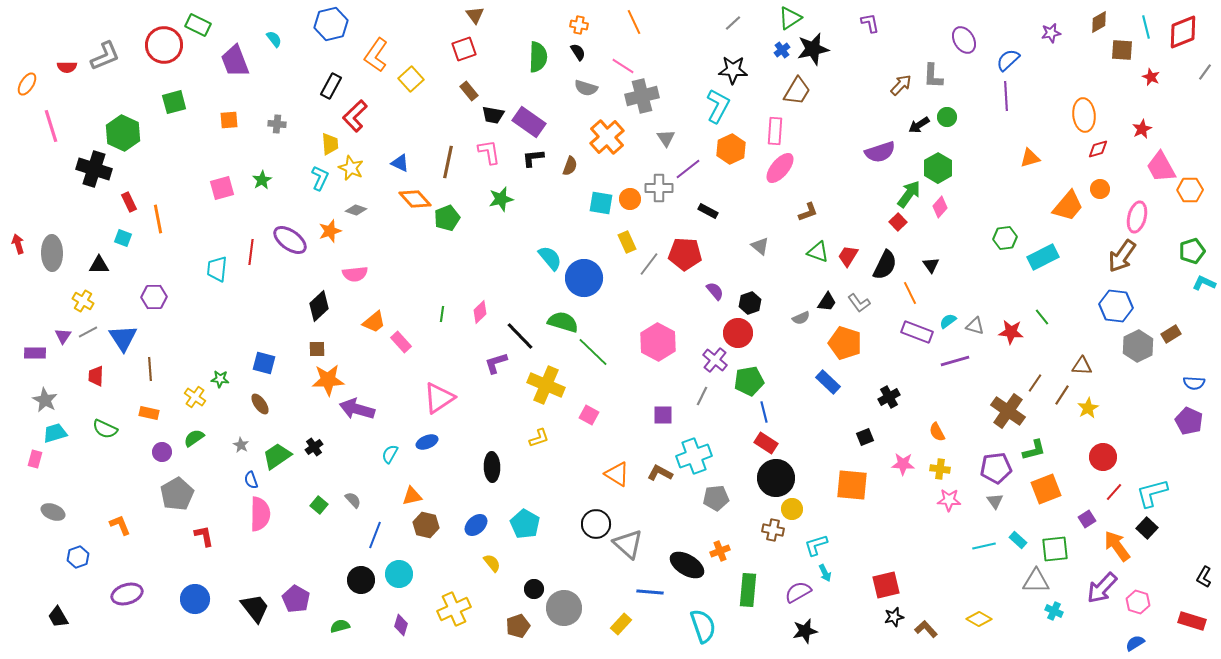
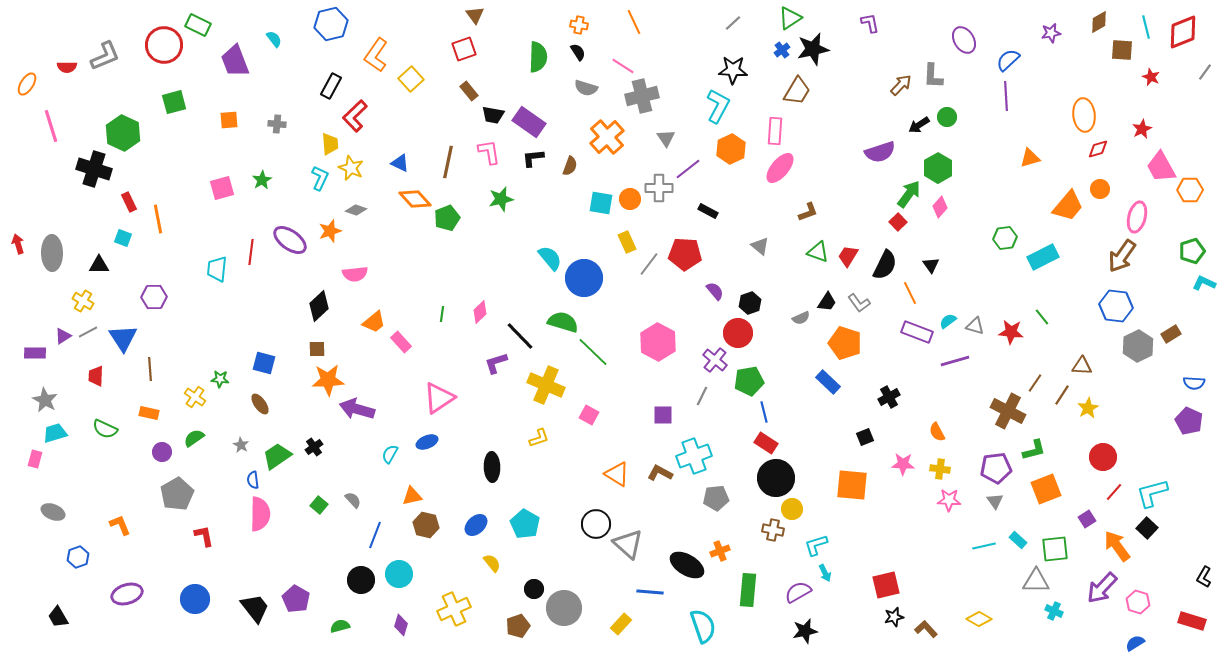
purple triangle at (63, 336): rotated 24 degrees clockwise
brown cross at (1008, 411): rotated 8 degrees counterclockwise
blue semicircle at (251, 480): moved 2 px right; rotated 12 degrees clockwise
